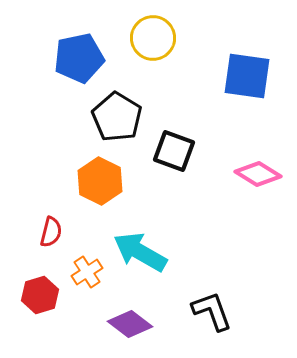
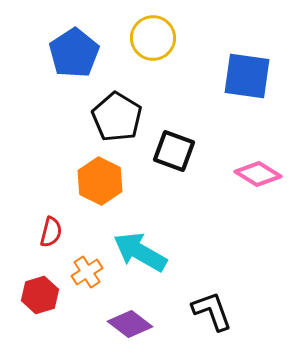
blue pentagon: moved 5 px left, 5 px up; rotated 21 degrees counterclockwise
